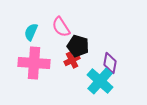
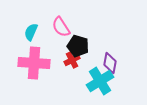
cyan cross: rotated 16 degrees clockwise
